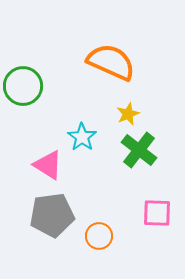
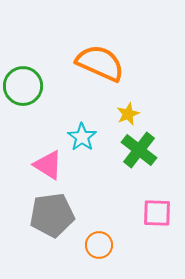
orange semicircle: moved 11 px left, 1 px down
orange circle: moved 9 px down
